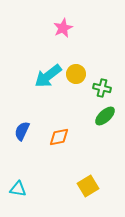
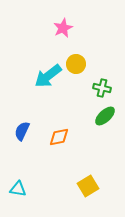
yellow circle: moved 10 px up
